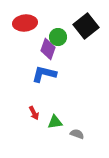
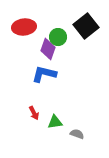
red ellipse: moved 1 px left, 4 px down
